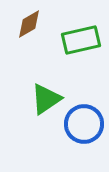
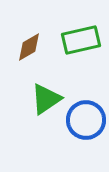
brown diamond: moved 23 px down
blue circle: moved 2 px right, 4 px up
